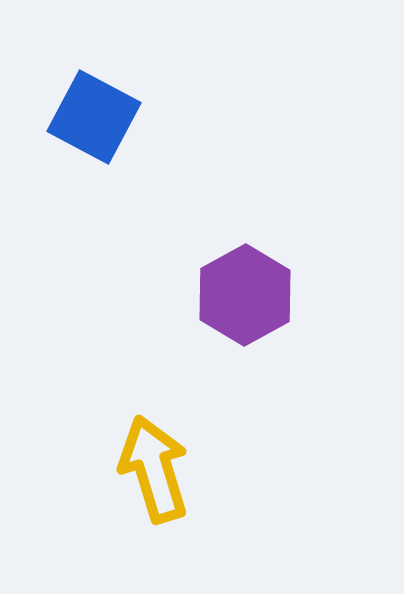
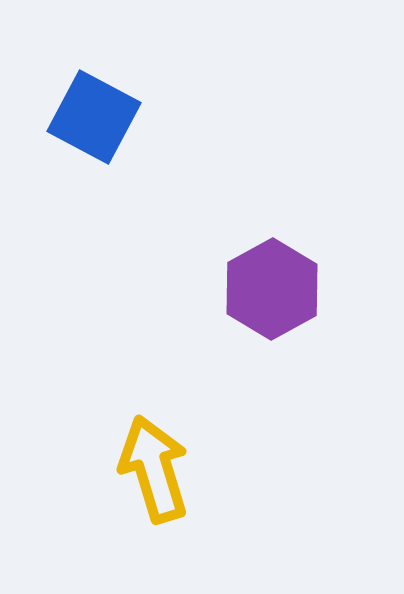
purple hexagon: moved 27 px right, 6 px up
